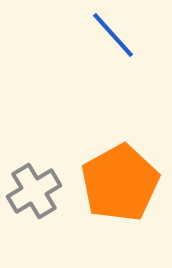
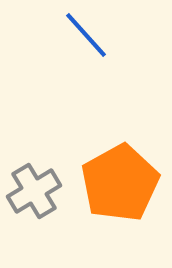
blue line: moved 27 px left
